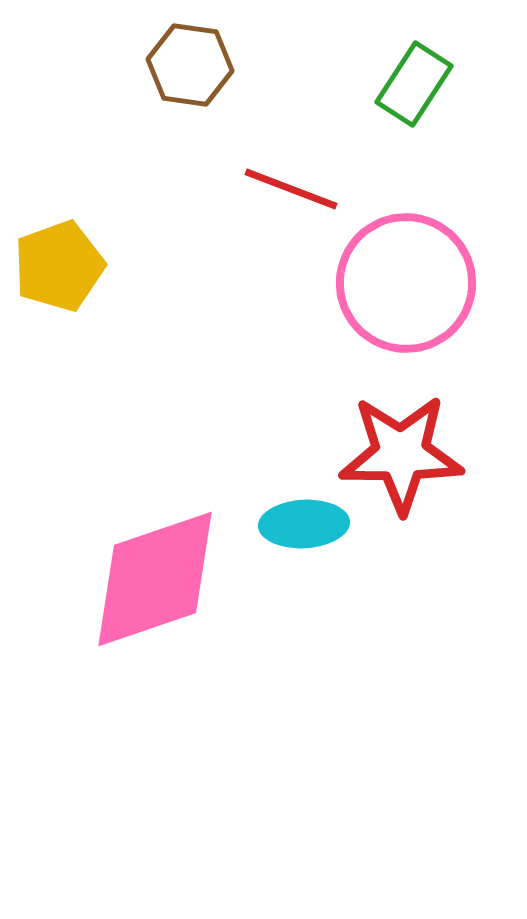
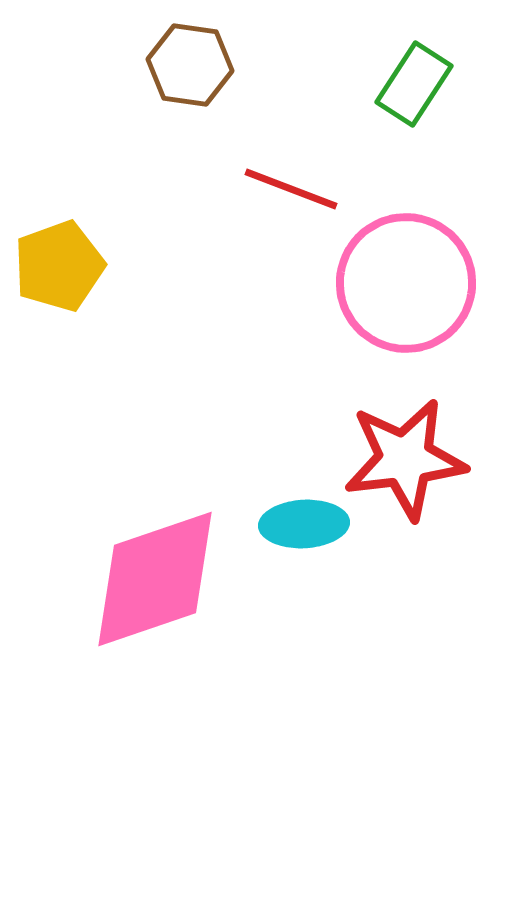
red star: moved 4 px right, 5 px down; rotated 7 degrees counterclockwise
